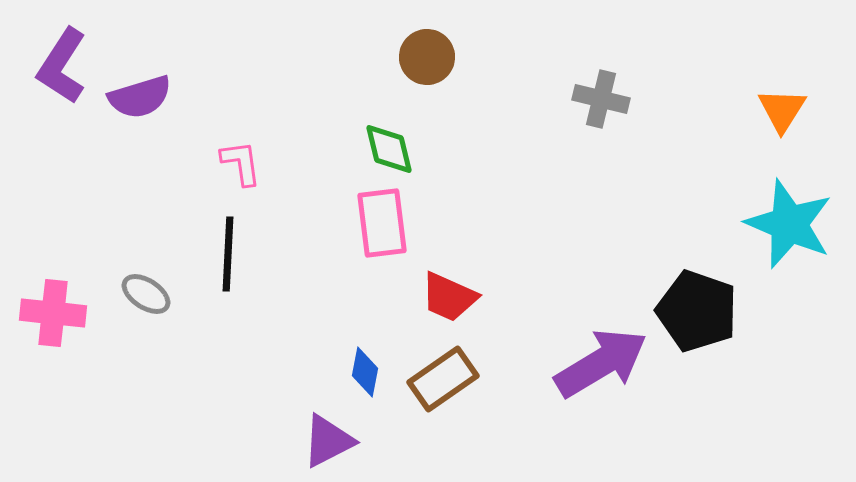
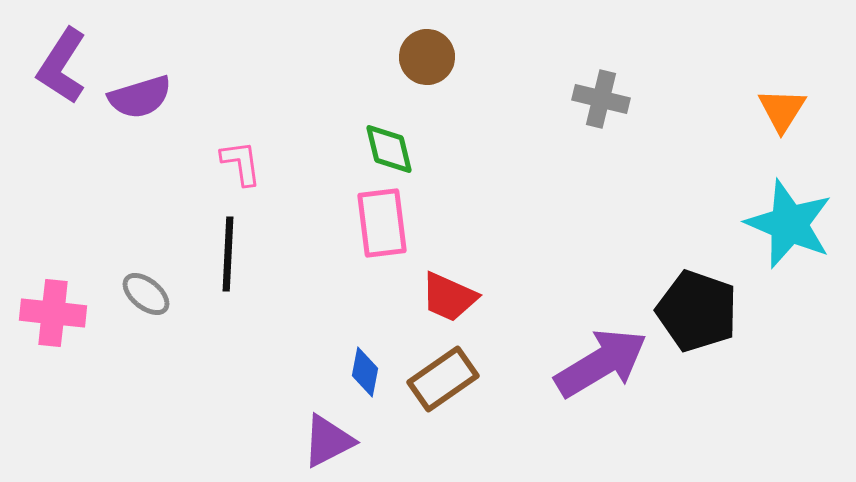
gray ellipse: rotated 6 degrees clockwise
